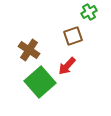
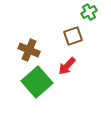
brown cross: rotated 10 degrees counterclockwise
green square: moved 3 px left
